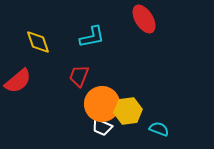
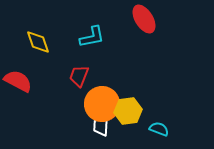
red semicircle: rotated 112 degrees counterclockwise
white trapezoid: moved 1 px left, 1 px up; rotated 70 degrees clockwise
